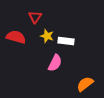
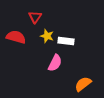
orange semicircle: moved 2 px left
